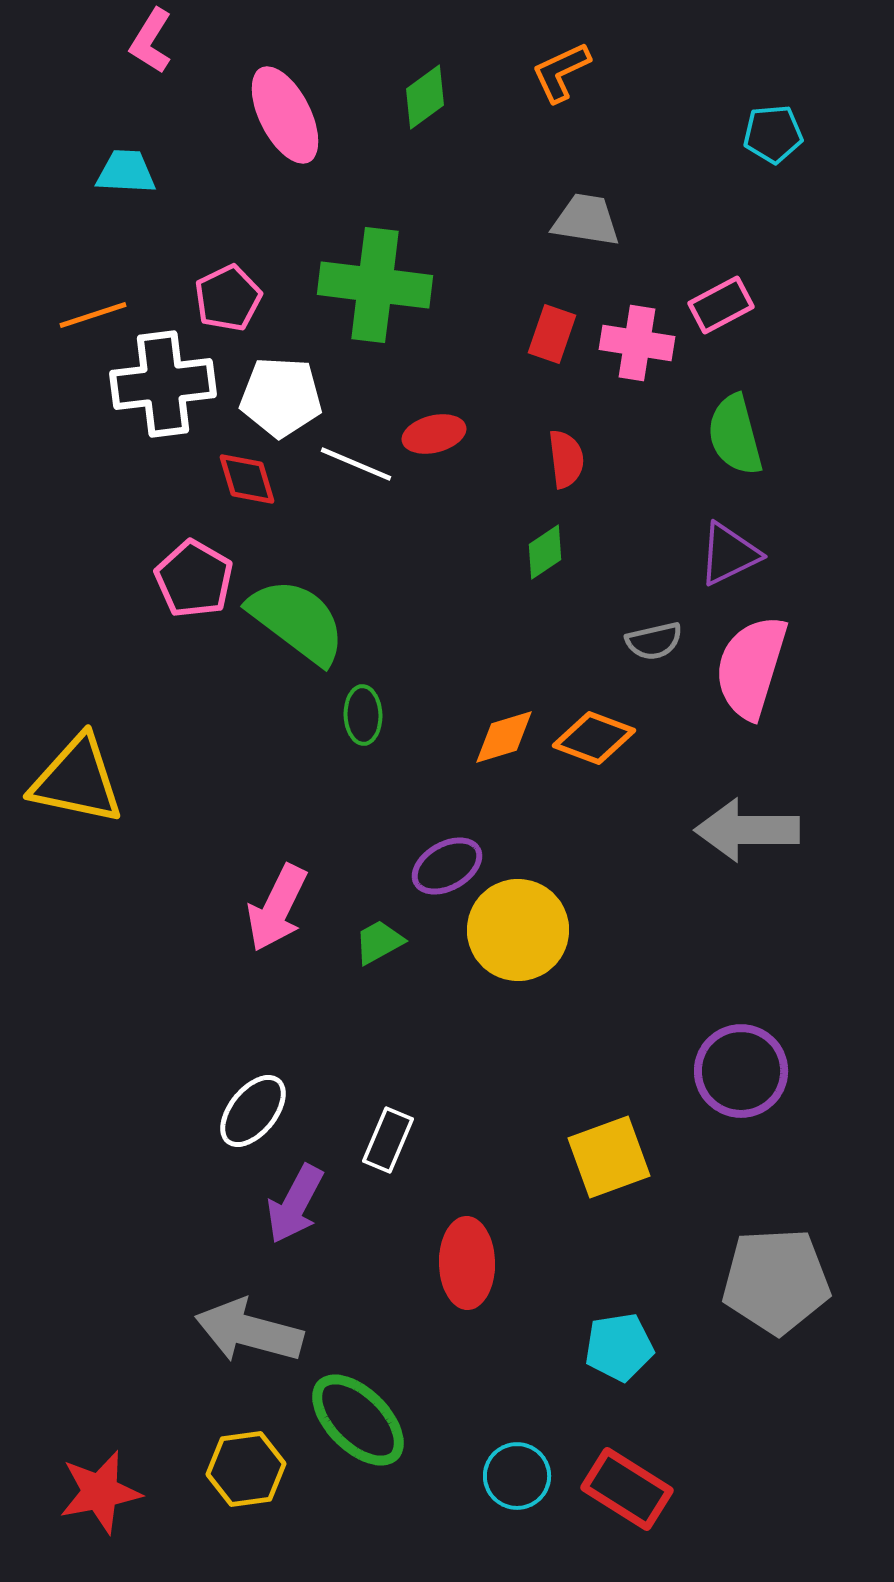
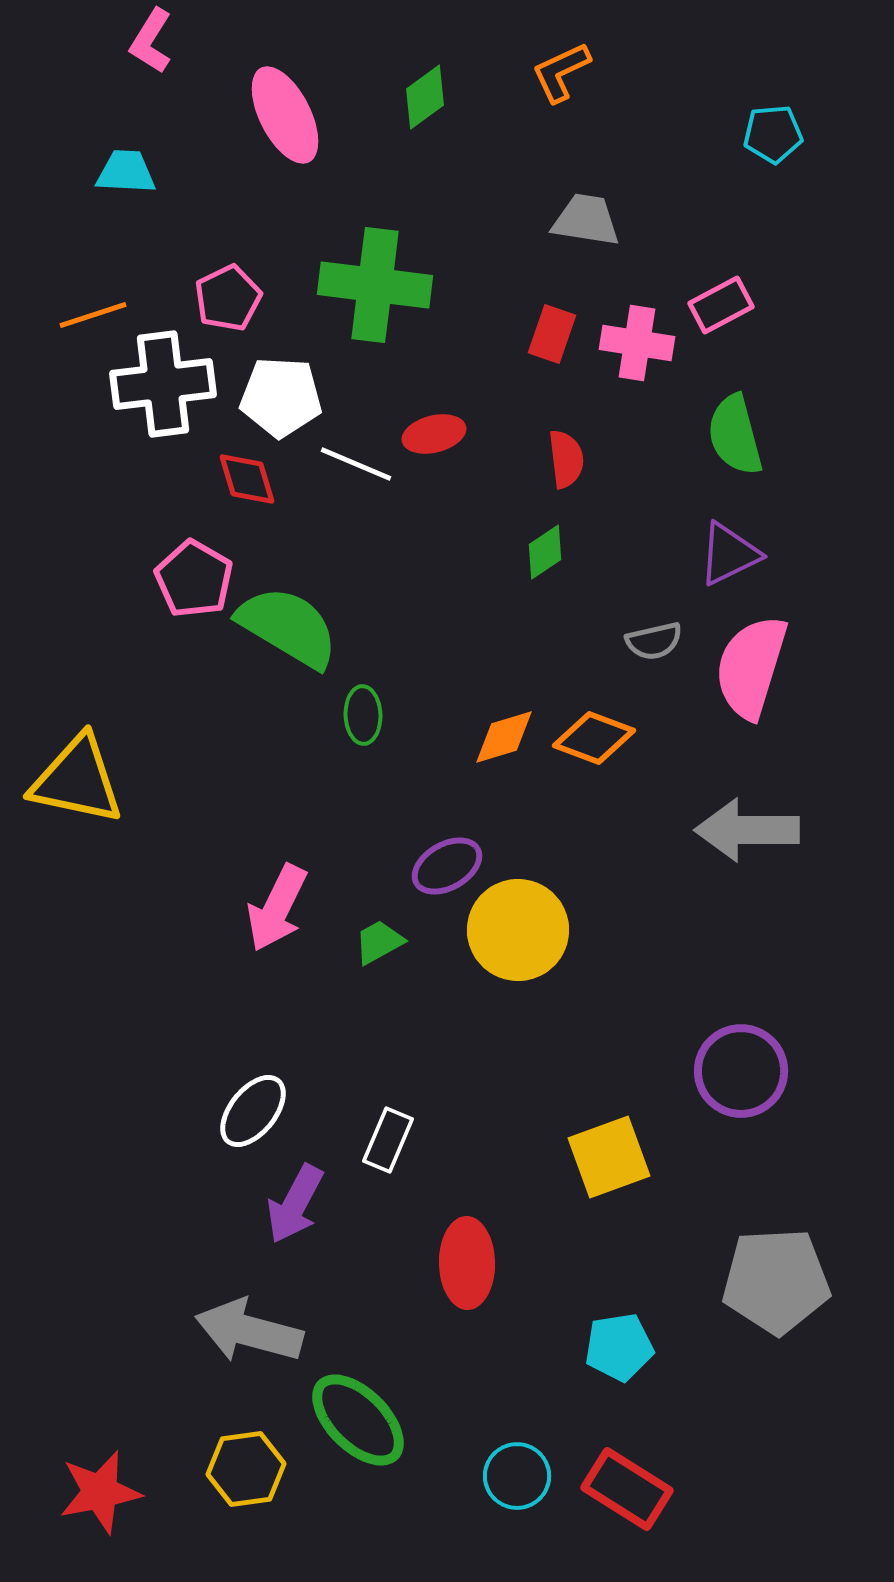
green semicircle at (297, 621): moved 9 px left, 6 px down; rotated 6 degrees counterclockwise
